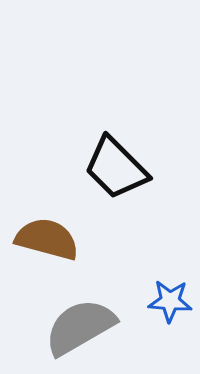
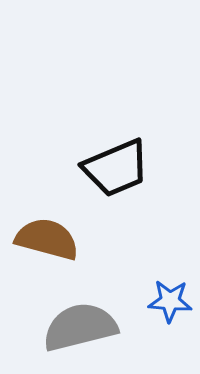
black trapezoid: rotated 68 degrees counterclockwise
gray semicircle: rotated 16 degrees clockwise
